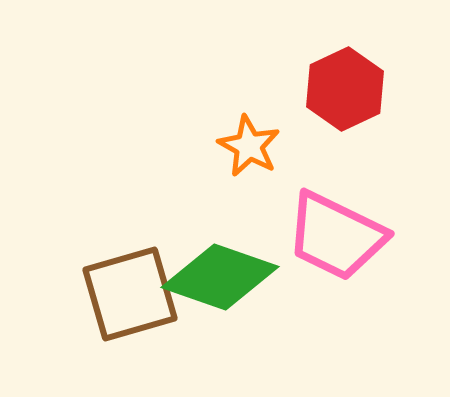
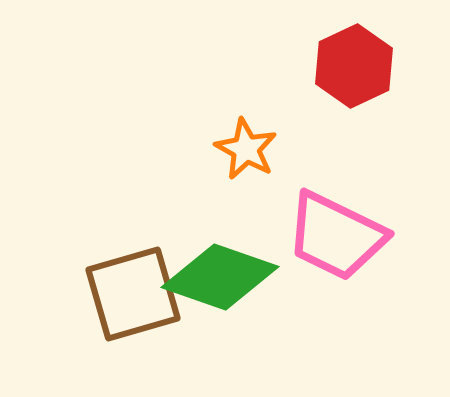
red hexagon: moved 9 px right, 23 px up
orange star: moved 3 px left, 3 px down
brown square: moved 3 px right
